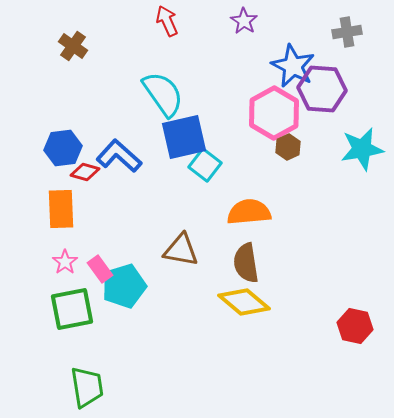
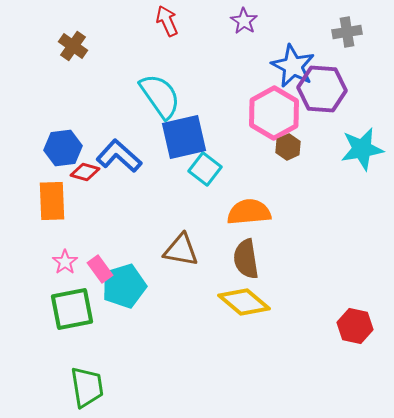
cyan semicircle: moved 3 px left, 2 px down
cyan square: moved 4 px down
orange rectangle: moved 9 px left, 8 px up
brown semicircle: moved 4 px up
